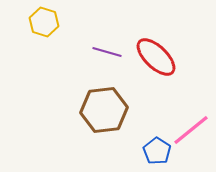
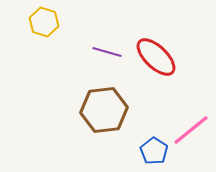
blue pentagon: moved 3 px left
